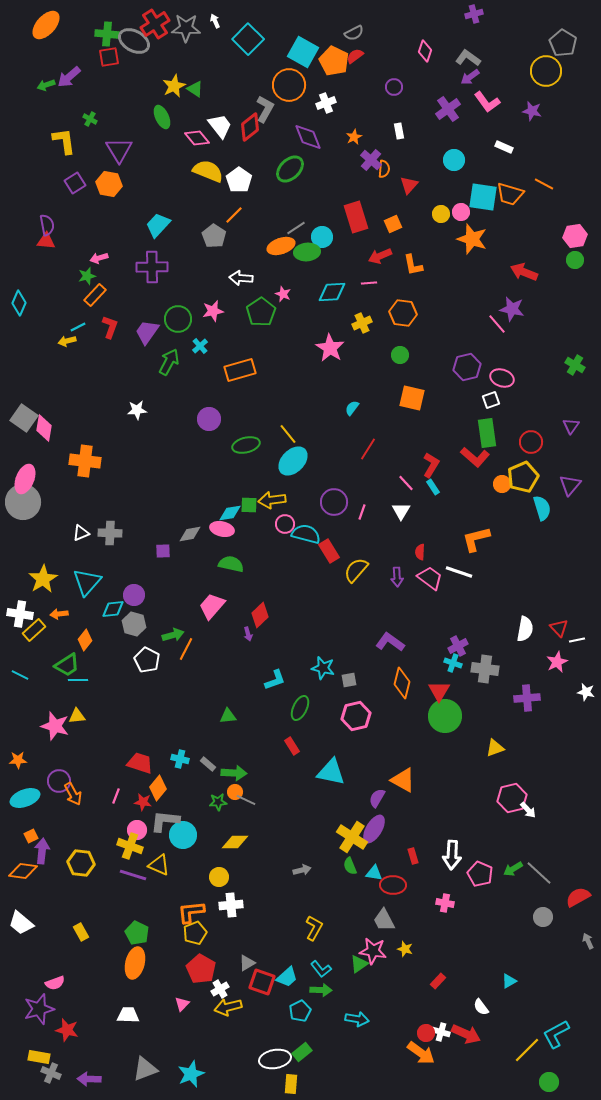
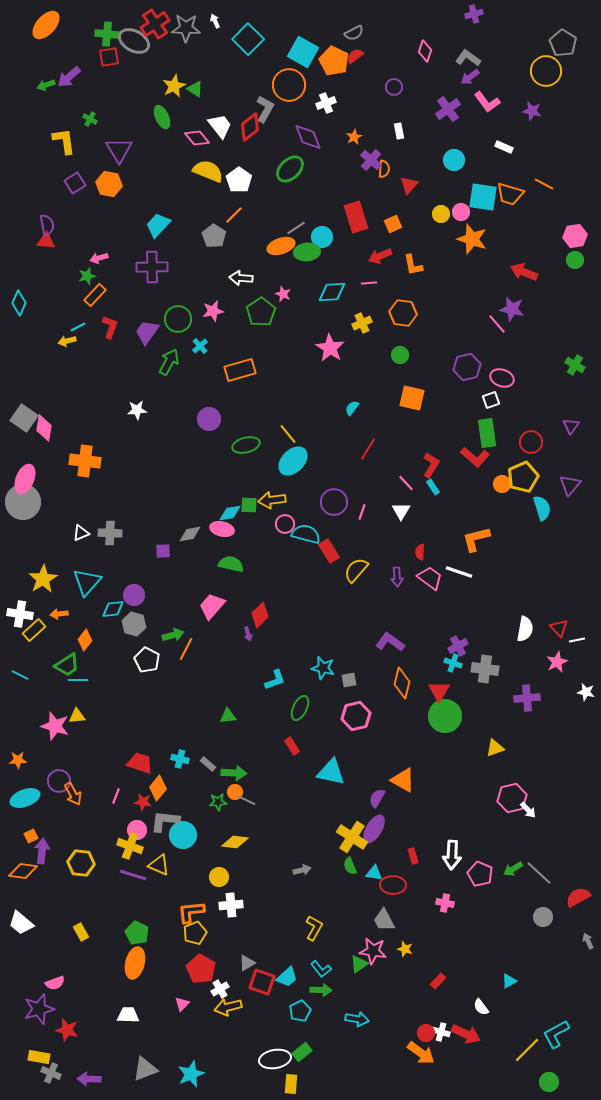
yellow diamond at (235, 842): rotated 8 degrees clockwise
